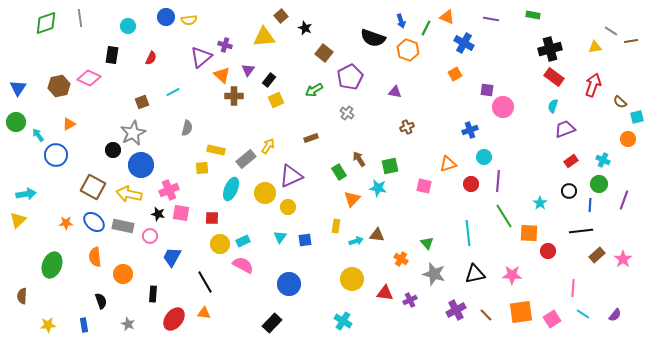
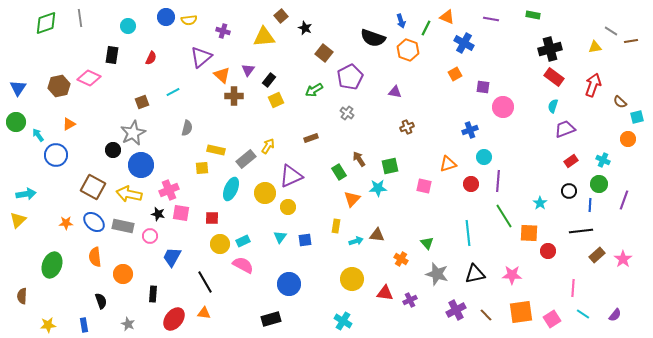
purple cross at (225, 45): moved 2 px left, 14 px up
purple square at (487, 90): moved 4 px left, 3 px up
cyan star at (378, 188): rotated 12 degrees counterclockwise
gray star at (434, 274): moved 3 px right
black rectangle at (272, 323): moved 1 px left, 4 px up; rotated 30 degrees clockwise
